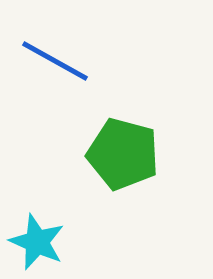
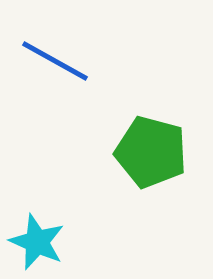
green pentagon: moved 28 px right, 2 px up
